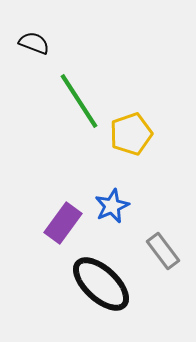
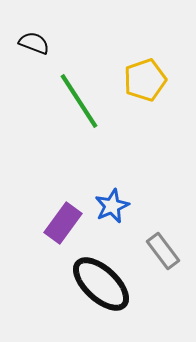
yellow pentagon: moved 14 px right, 54 px up
